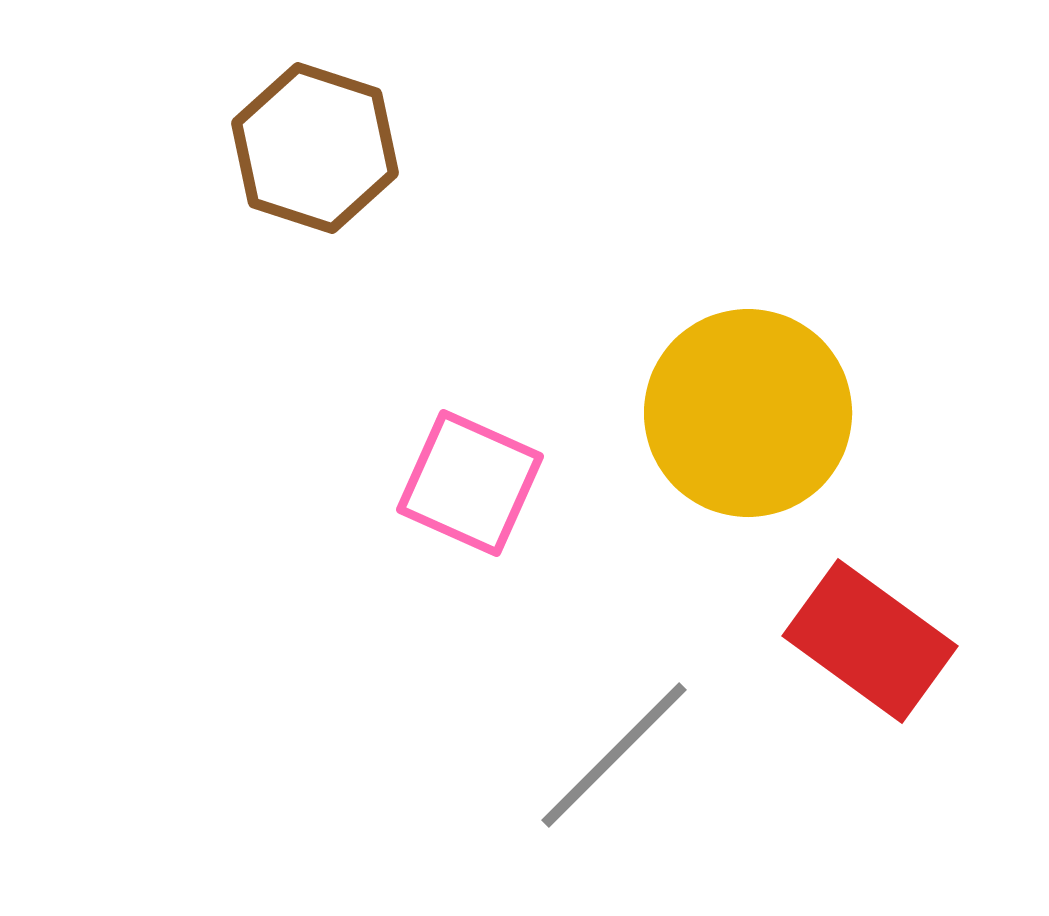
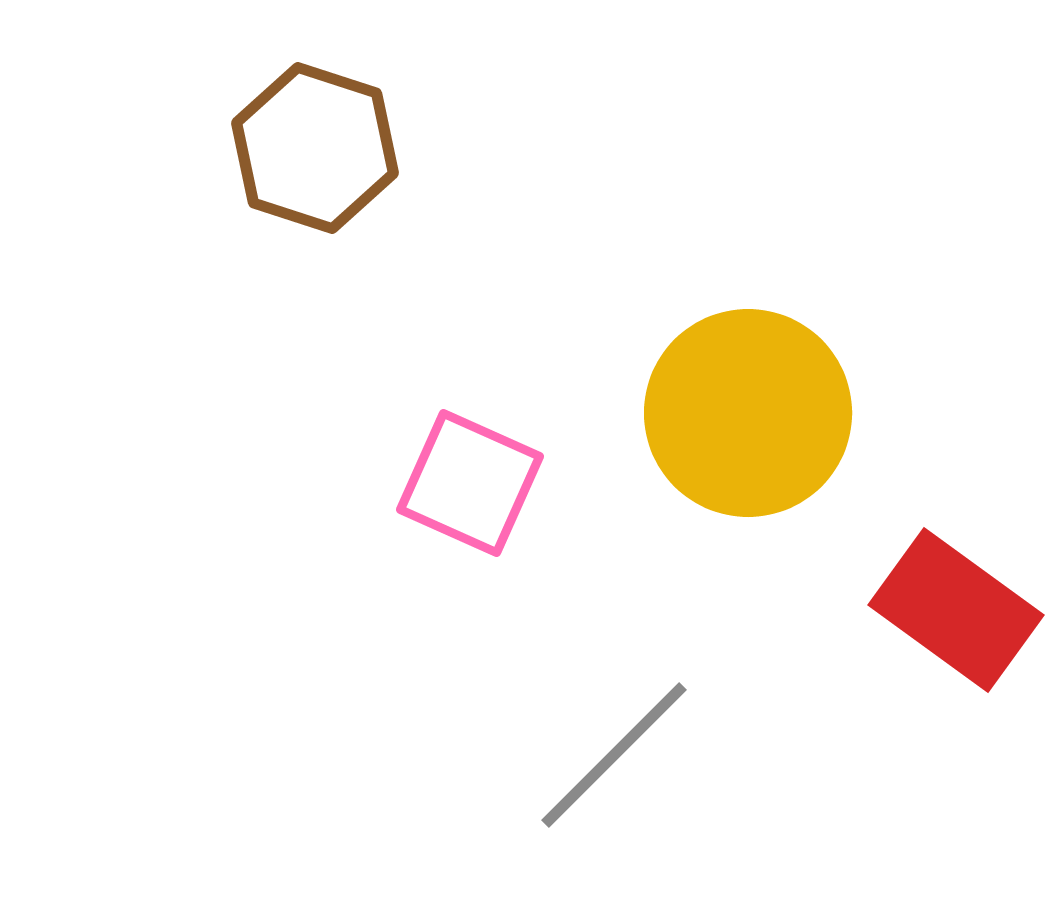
red rectangle: moved 86 px right, 31 px up
